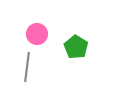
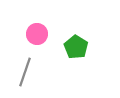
gray line: moved 2 px left, 5 px down; rotated 12 degrees clockwise
